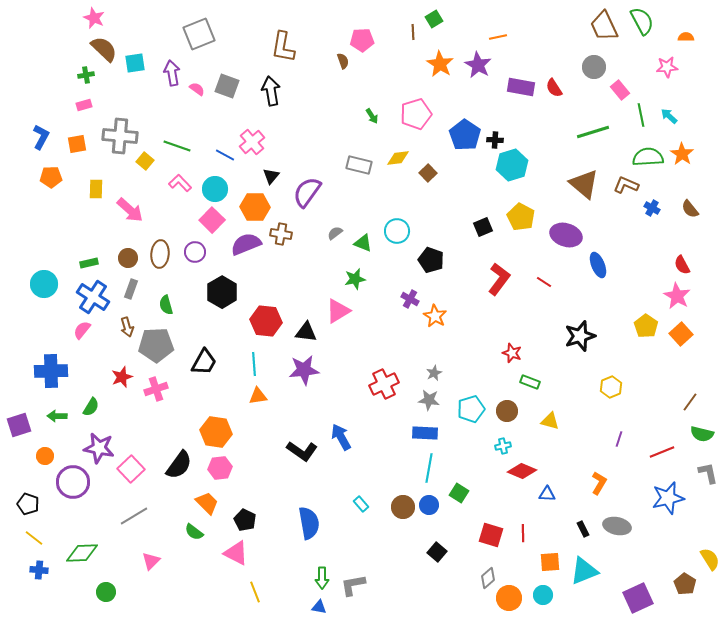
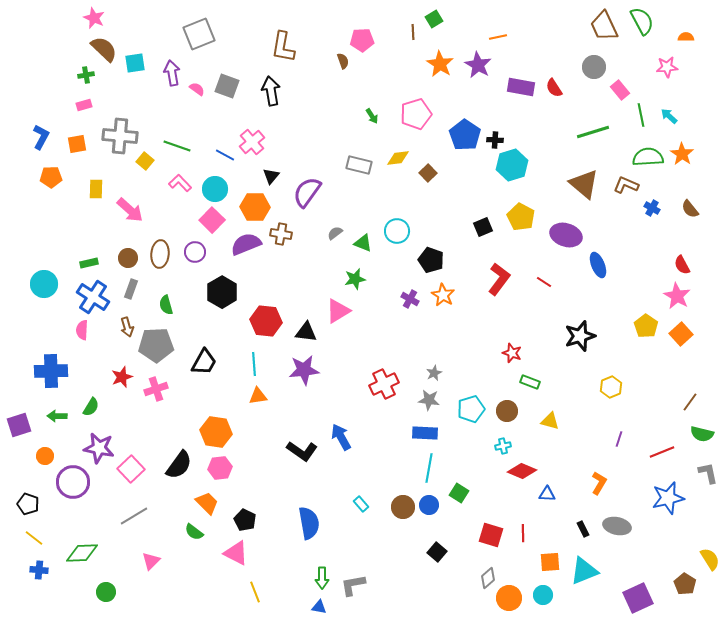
orange star at (435, 316): moved 8 px right, 21 px up
pink semicircle at (82, 330): rotated 36 degrees counterclockwise
